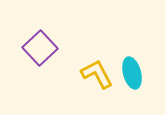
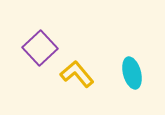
yellow L-shape: moved 20 px left; rotated 12 degrees counterclockwise
